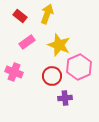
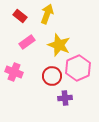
pink hexagon: moved 1 px left, 1 px down
